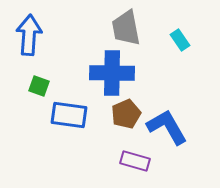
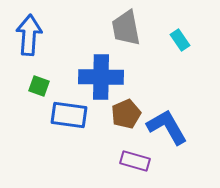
blue cross: moved 11 px left, 4 px down
